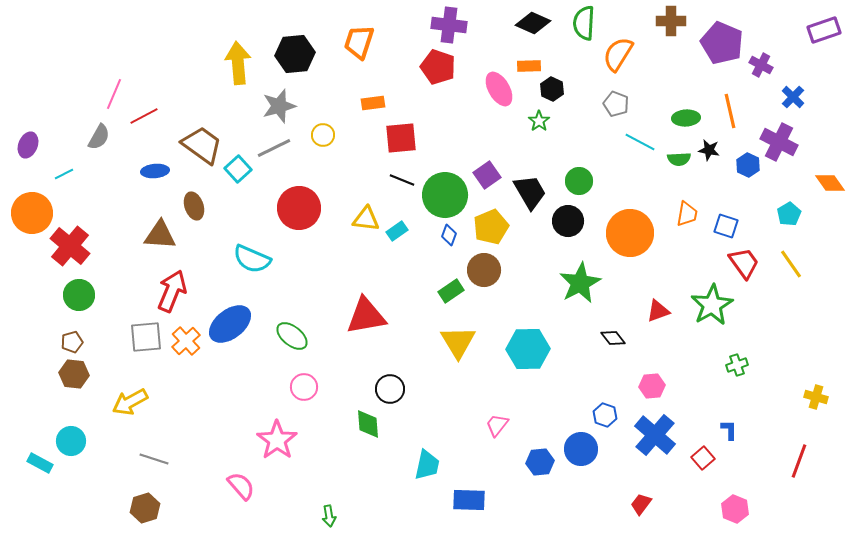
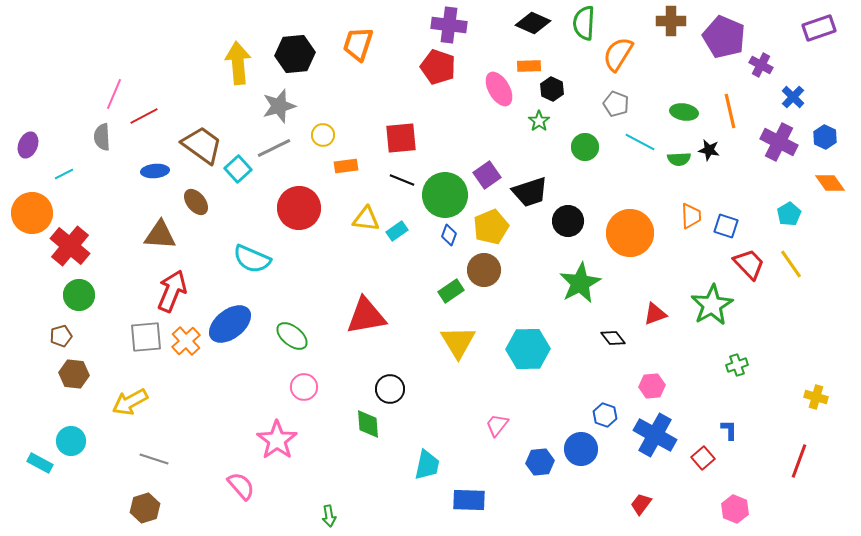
purple rectangle at (824, 30): moved 5 px left, 2 px up
orange trapezoid at (359, 42): moved 1 px left, 2 px down
purple pentagon at (722, 43): moved 2 px right, 6 px up
orange rectangle at (373, 103): moved 27 px left, 63 px down
green ellipse at (686, 118): moved 2 px left, 6 px up; rotated 12 degrees clockwise
gray semicircle at (99, 137): moved 3 px right; rotated 148 degrees clockwise
blue hexagon at (748, 165): moved 77 px right, 28 px up
green circle at (579, 181): moved 6 px right, 34 px up
black trapezoid at (530, 192): rotated 102 degrees clockwise
brown ellipse at (194, 206): moved 2 px right, 4 px up; rotated 20 degrees counterclockwise
orange trapezoid at (687, 214): moved 4 px right, 2 px down; rotated 12 degrees counterclockwise
red trapezoid at (744, 263): moved 5 px right, 1 px down; rotated 8 degrees counterclockwise
red triangle at (658, 311): moved 3 px left, 3 px down
brown pentagon at (72, 342): moved 11 px left, 6 px up
blue cross at (655, 435): rotated 12 degrees counterclockwise
